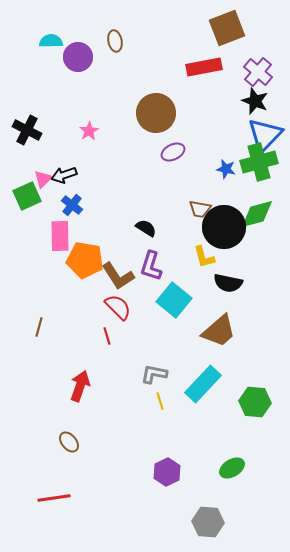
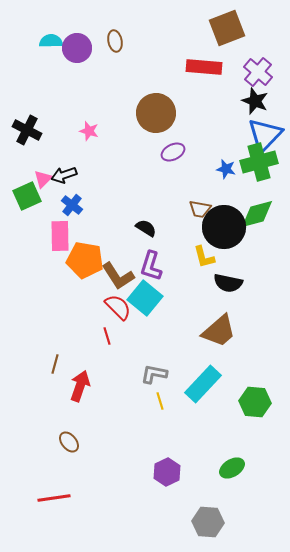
purple circle at (78, 57): moved 1 px left, 9 px up
red rectangle at (204, 67): rotated 16 degrees clockwise
pink star at (89, 131): rotated 24 degrees counterclockwise
cyan square at (174, 300): moved 29 px left, 2 px up
brown line at (39, 327): moved 16 px right, 37 px down
